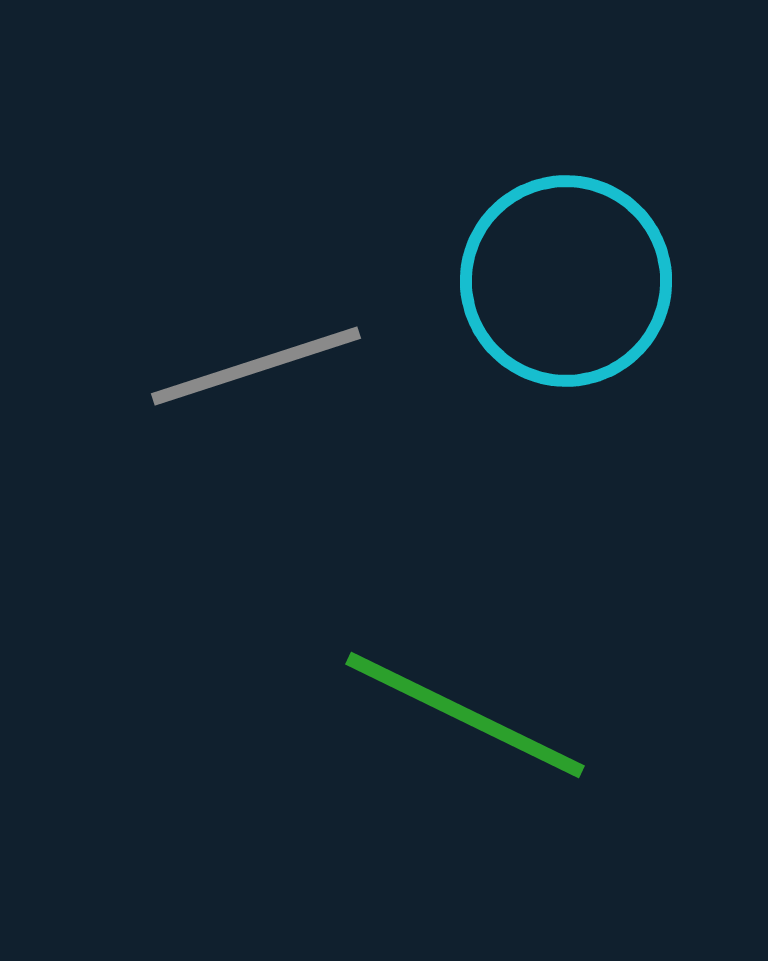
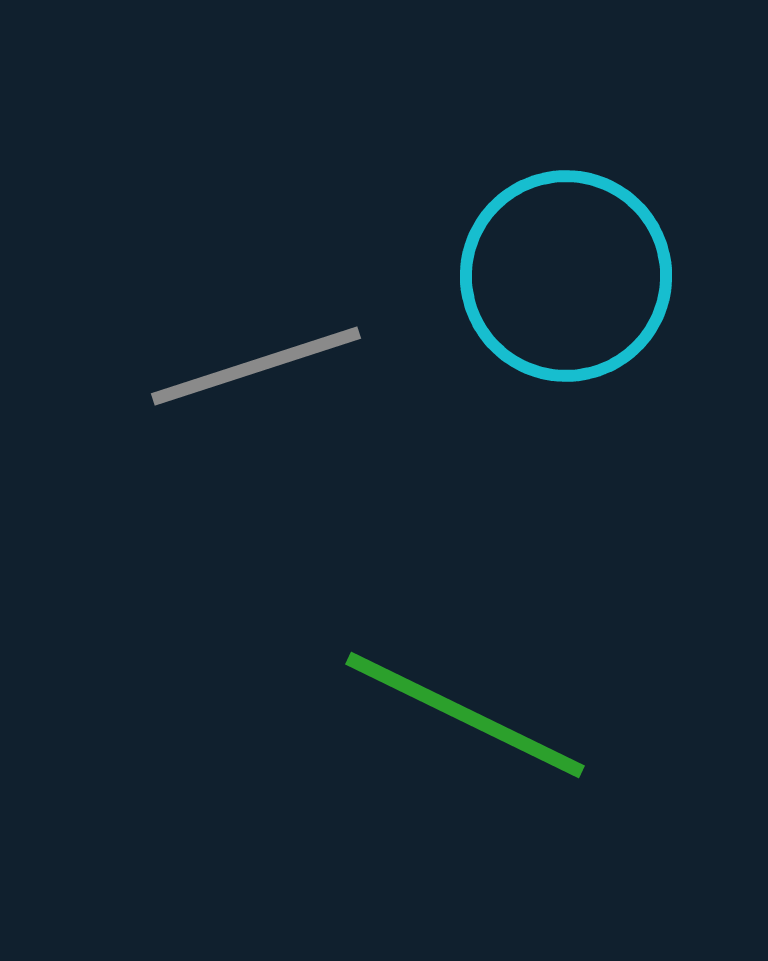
cyan circle: moved 5 px up
